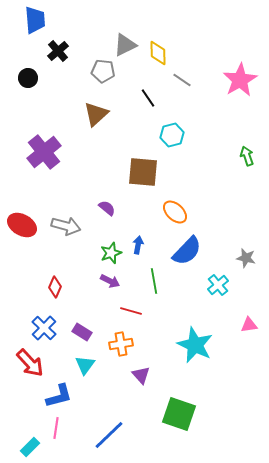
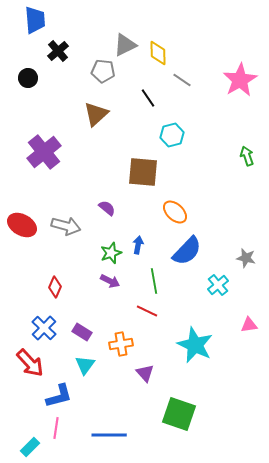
red line: moved 16 px right; rotated 10 degrees clockwise
purple triangle: moved 4 px right, 2 px up
blue line: rotated 44 degrees clockwise
